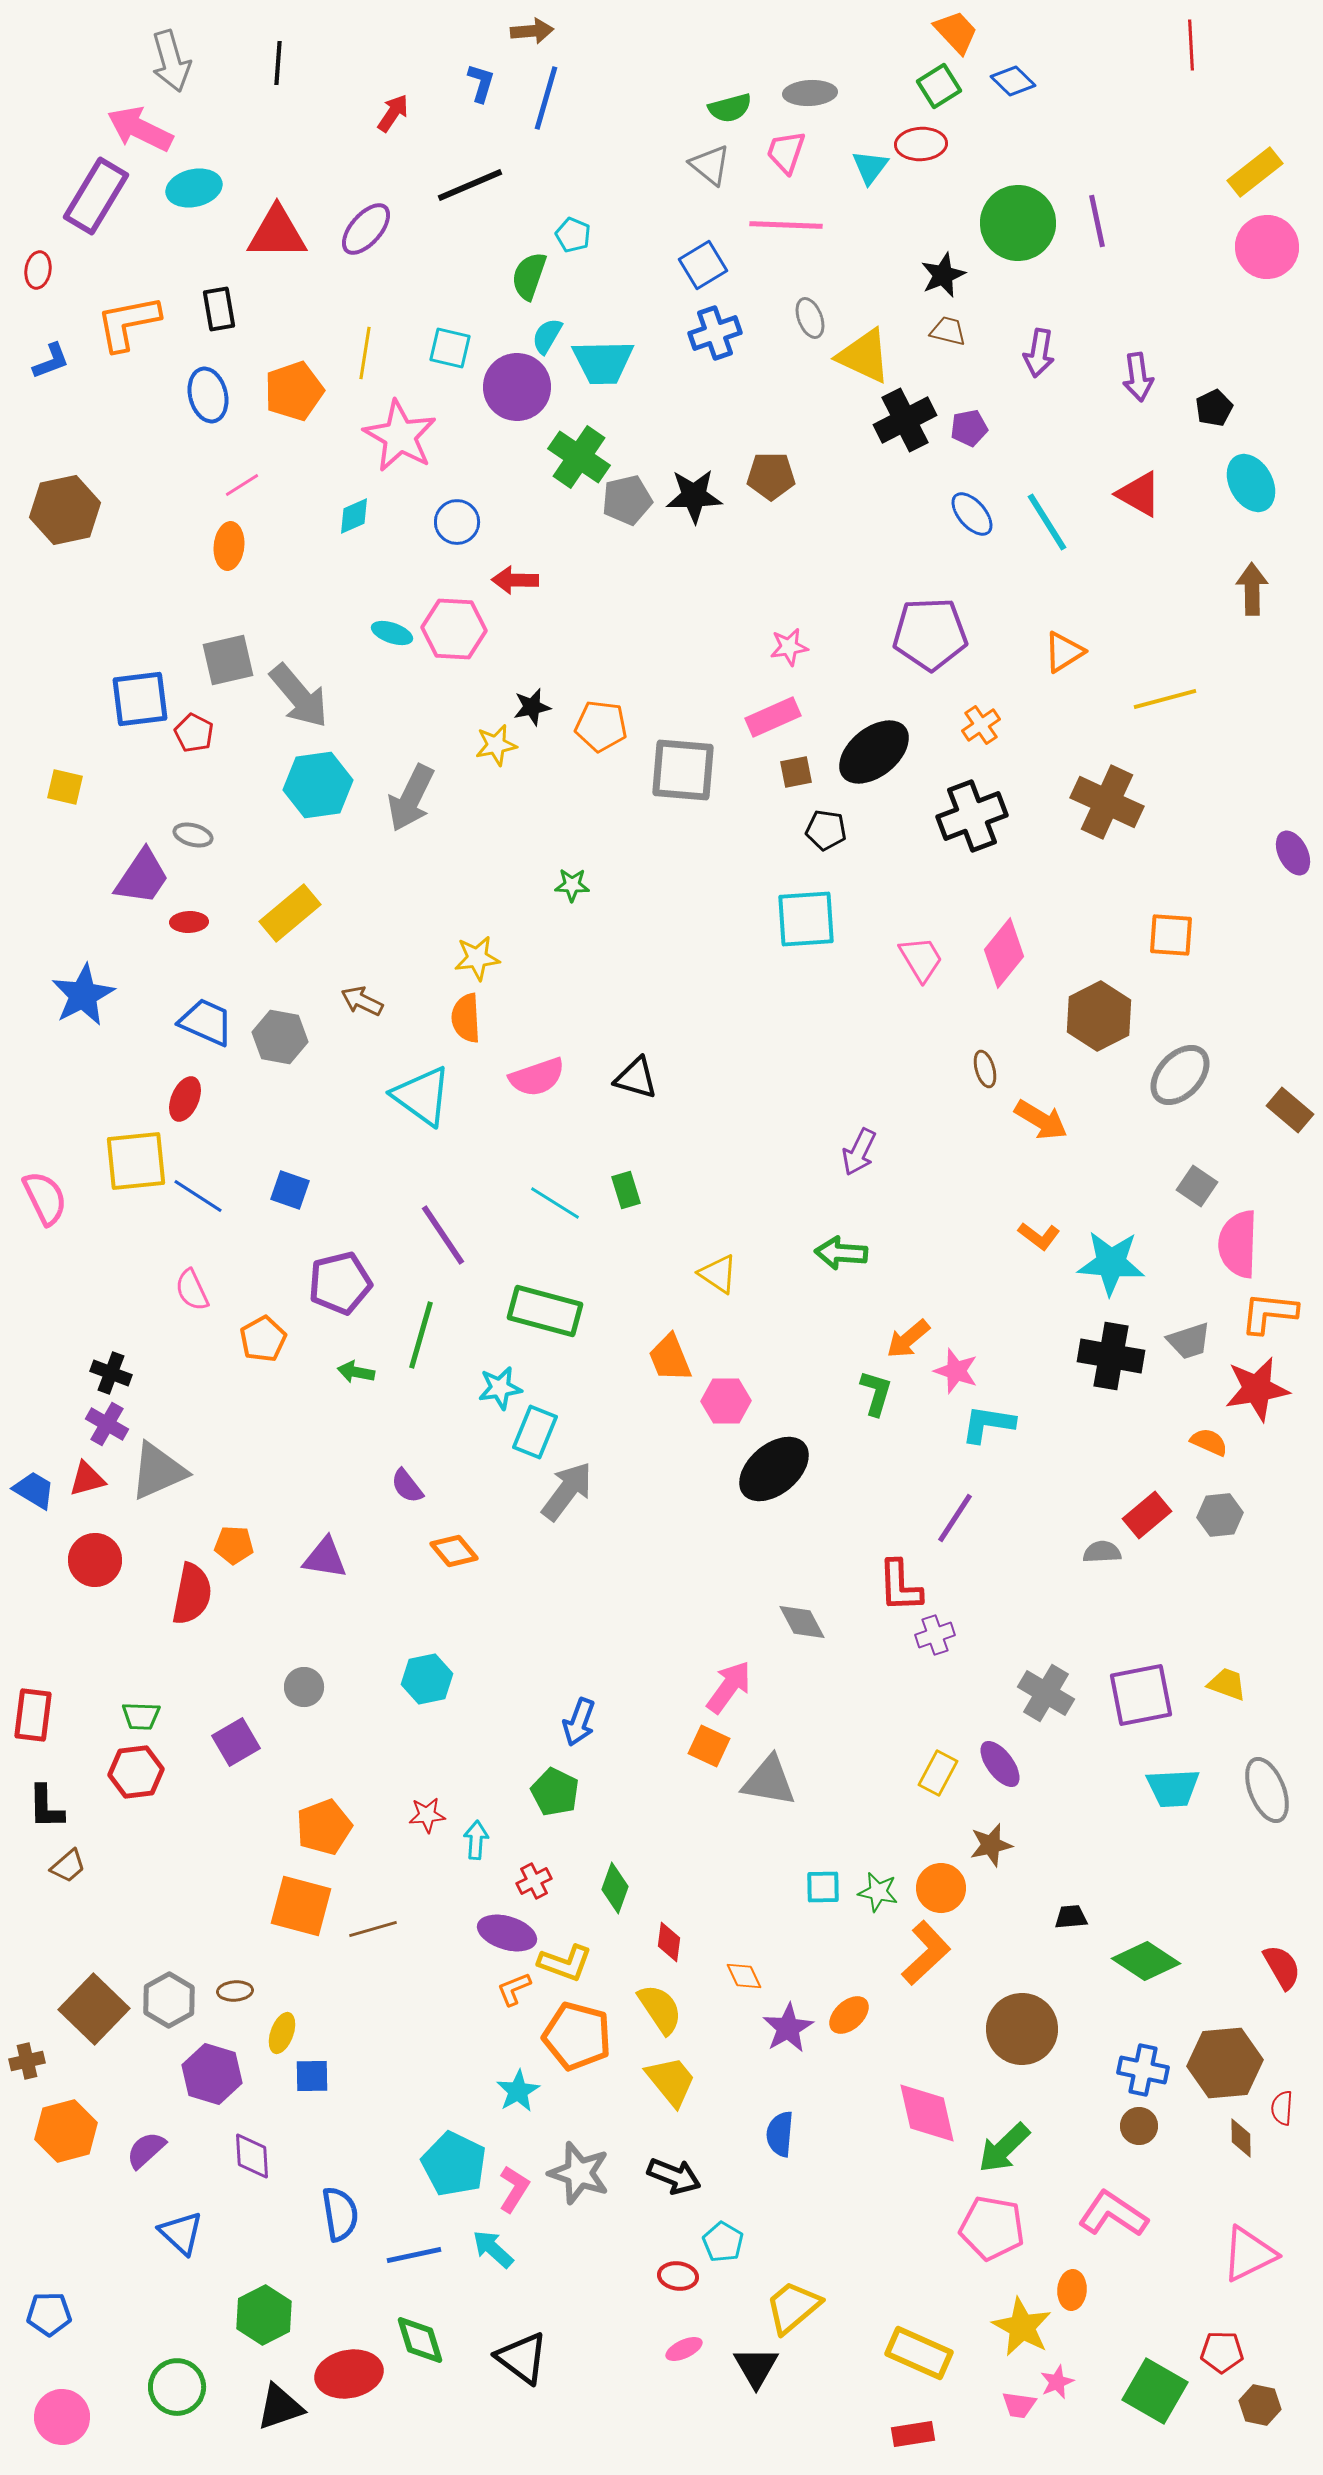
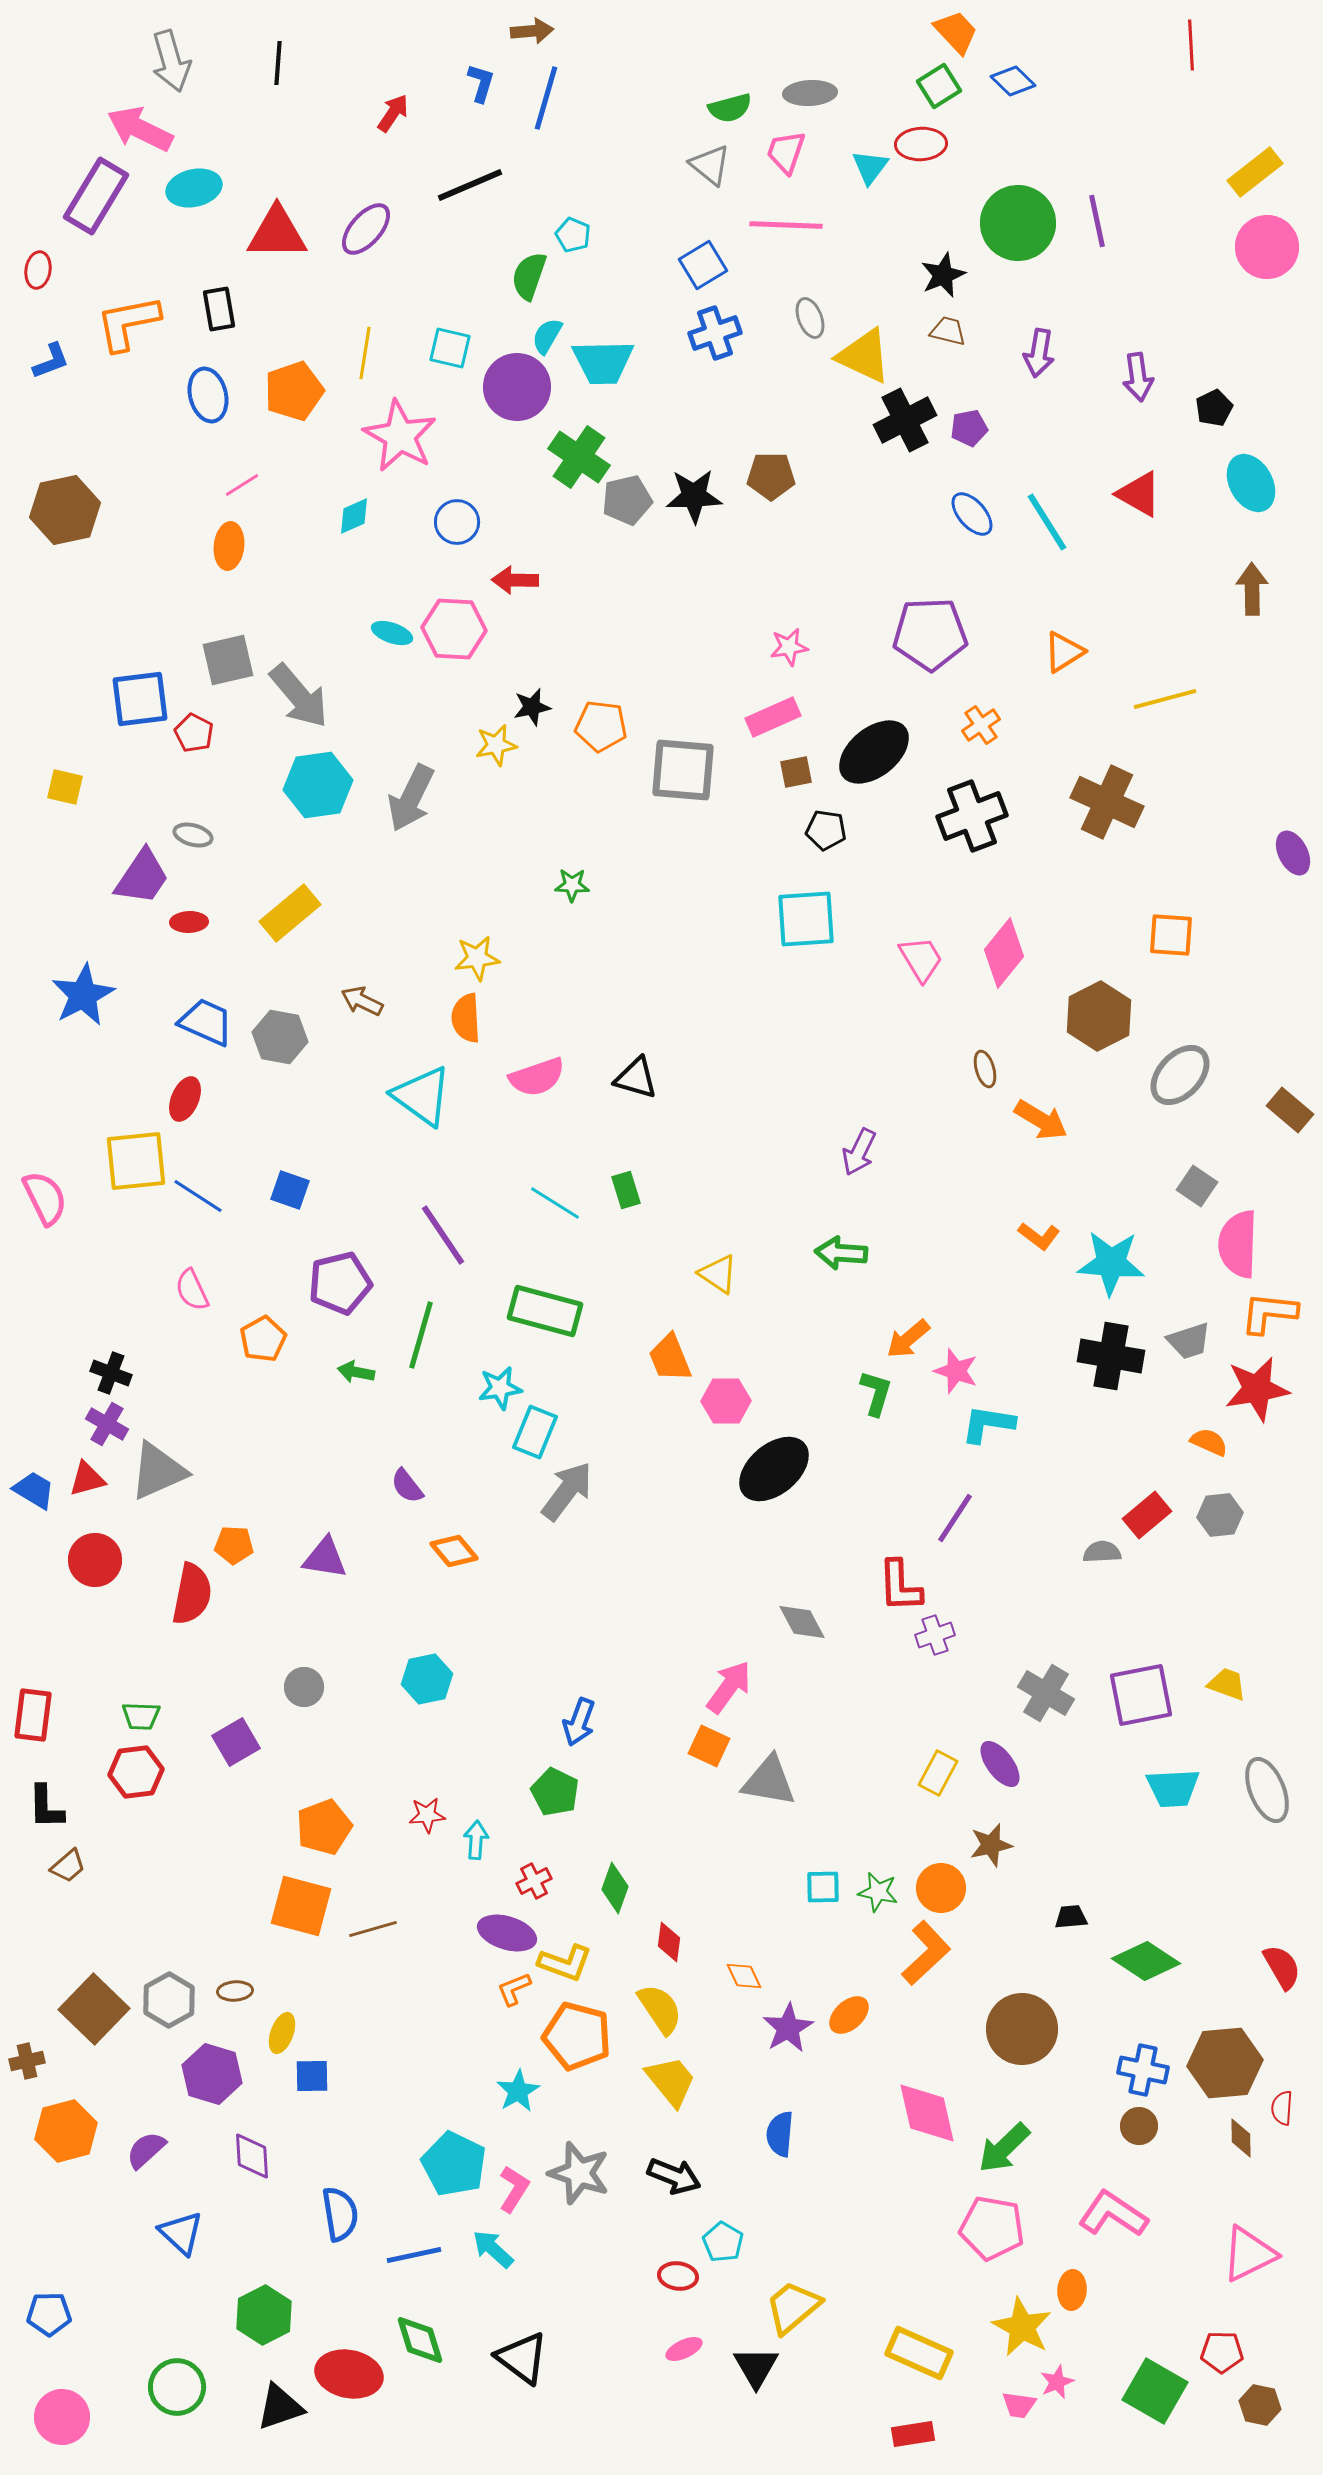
red ellipse at (349, 2374): rotated 22 degrees clockwise
